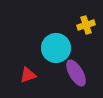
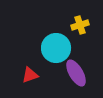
yellow cross: moved 6 px left
red triangle: moved 2 px right
